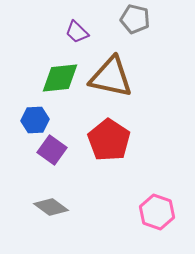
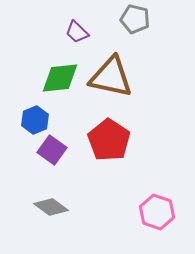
blue hexagon: rotated 20 degrees counterclockwise
